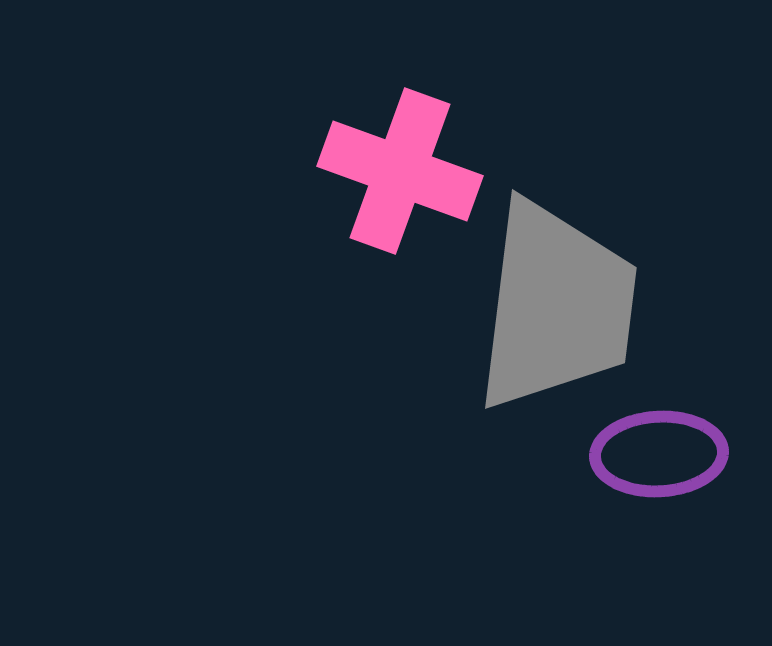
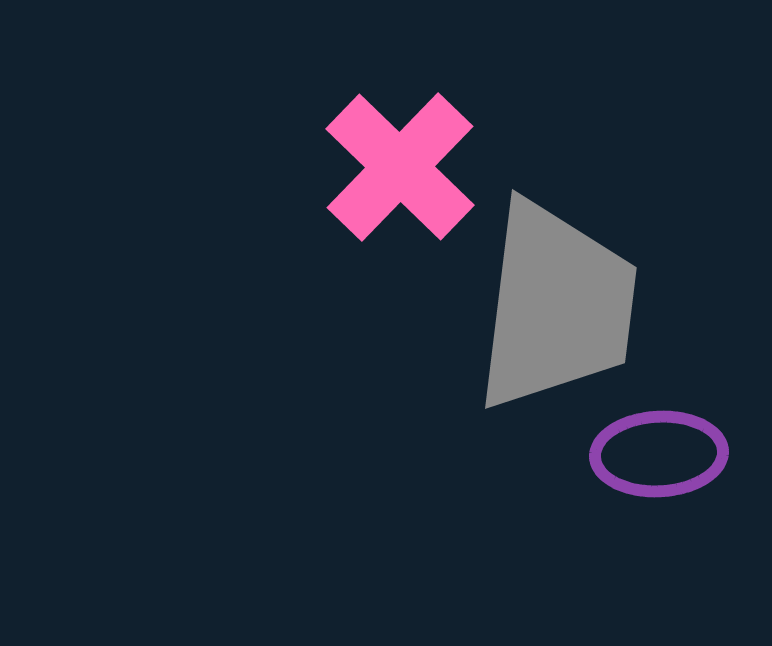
pink cross: moved 4 px up; rotated 24 degrees clockwise
